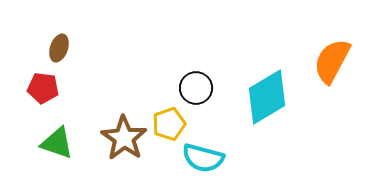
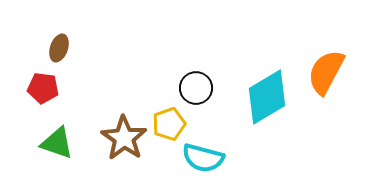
orange semicircle: moved 6 px left, 11 px down
